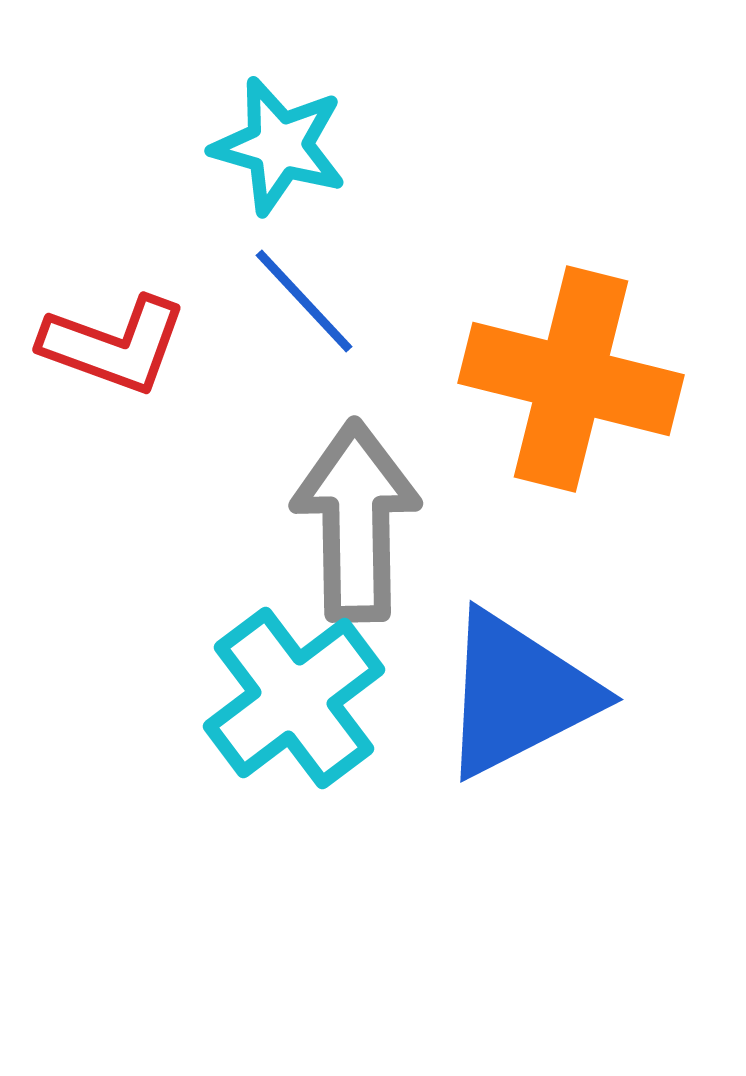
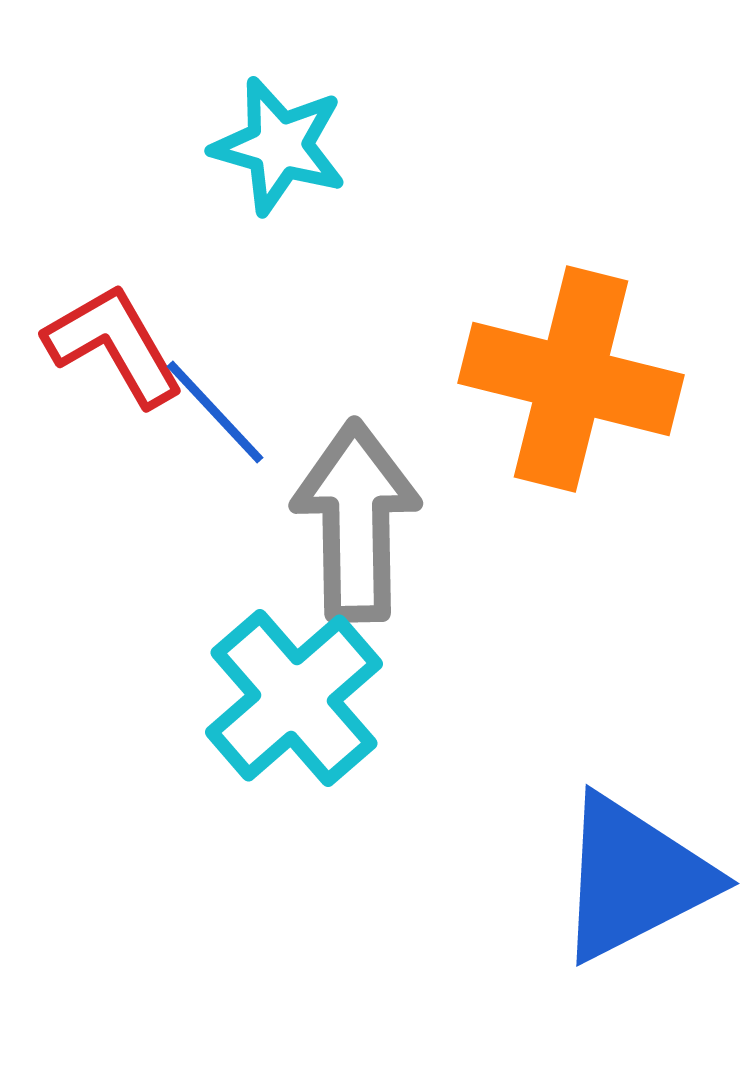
blue line: moved 89 px left, 111 px down
red L-shape: rotated 140 degrees counterclockwise
blue triangle: moved 116 px right, 184 px down
cyan cross: rotated 4 degrees counterclockwise
